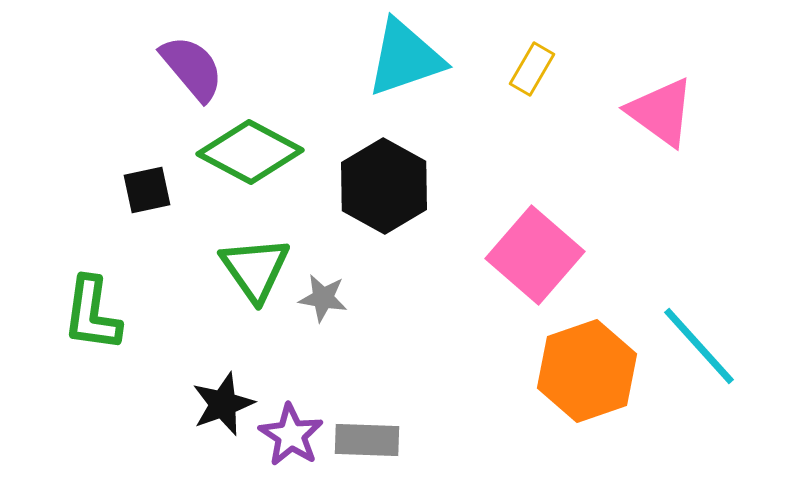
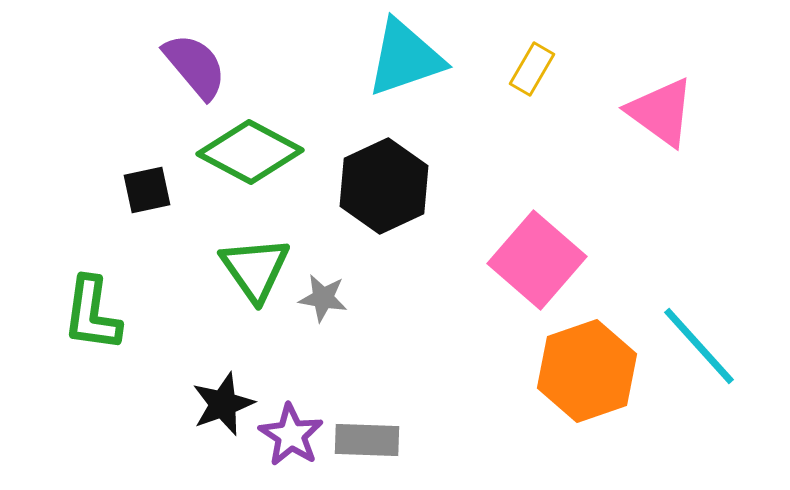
purple semicircle: moved 3 px right, 2 px up
black hexagon: rotated 6 degrees clockwise
pink square: moved 2 px right, 5 px down
